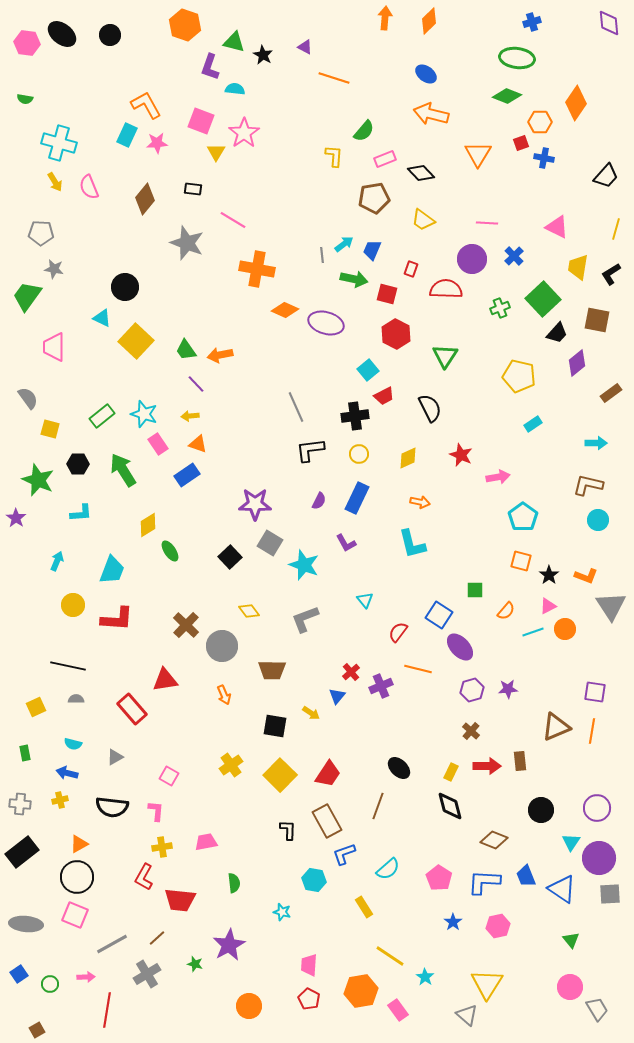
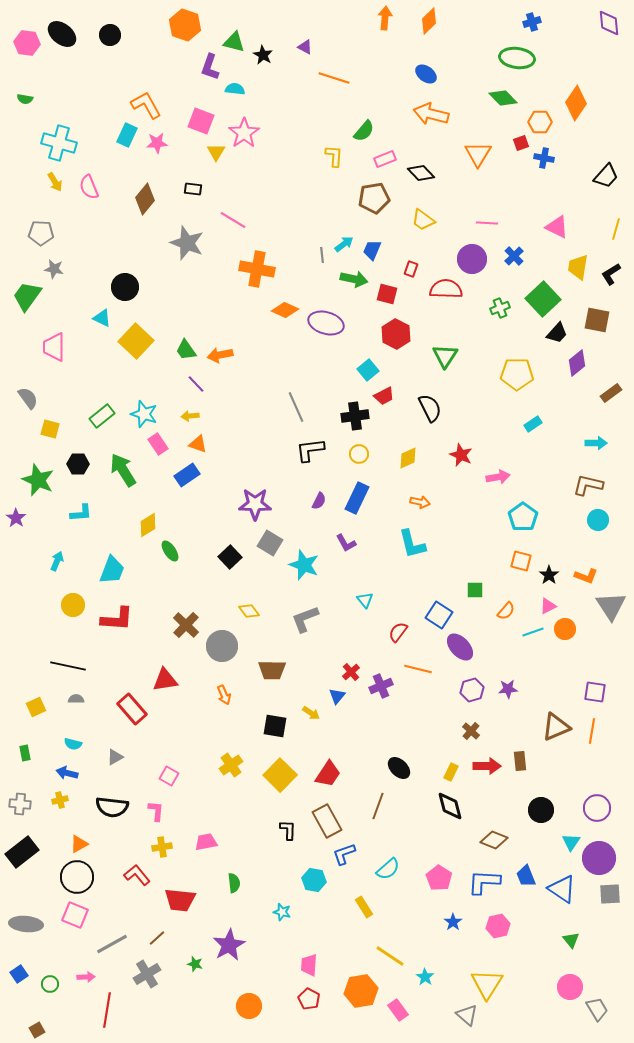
green diamond at (507, 96): moved 4 px left, 2 px down; rotated 24 degrees clockwise
yellow pentagon at (519, 376): moved 2 px left, 2 px up; rotated 12 degrees counterclockwise
red L-shape at (144, 877): moved 7 px left, 2 px up; rotated 112 degrees clockwise
